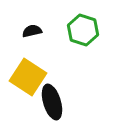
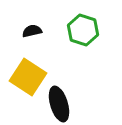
black ellipse: moved 7 px right, 2 px down
